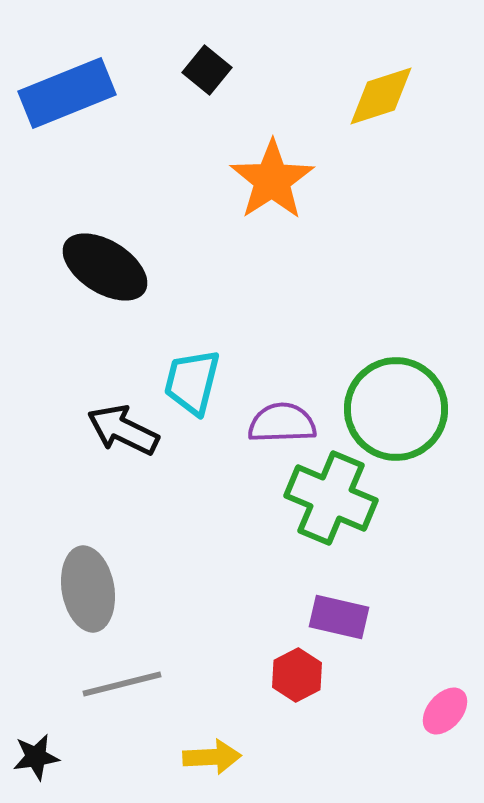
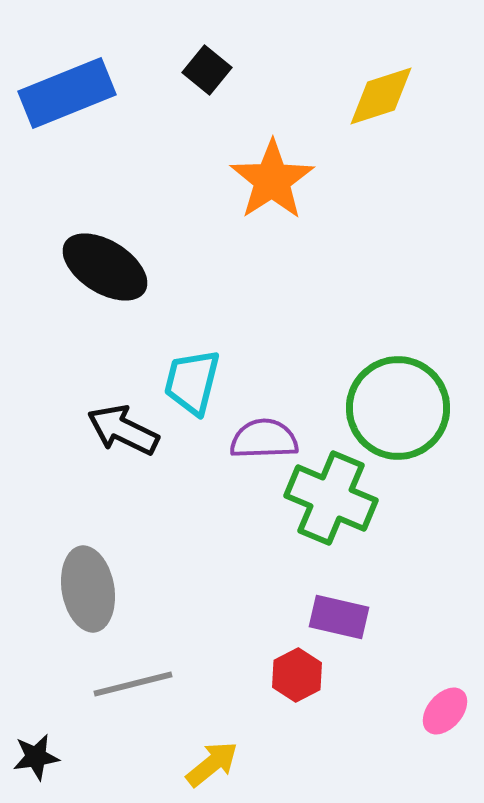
green circle: moved 2 px right, 1 px up
purple semicircle: moved 18 px left, 16 px down
gray line: moved 11 px right
yellow arrow: moved 7 px down; rotated 36 degrees counterclockwise
